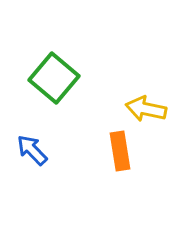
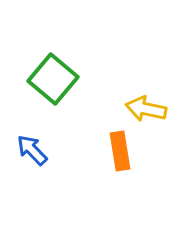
green square: moved 1 px left, 1 px down
